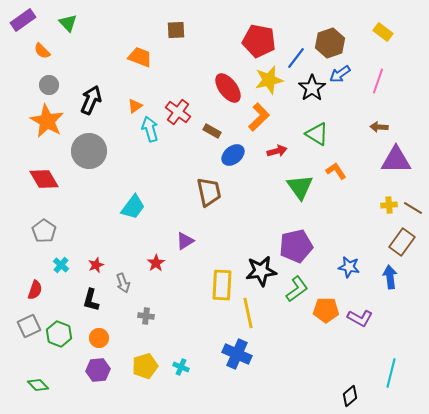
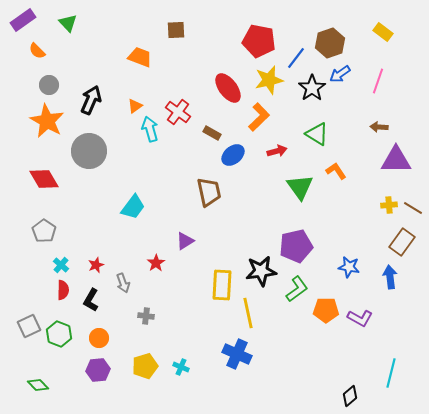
orange semicircle at (42, 51): moved 5 px left
brown rectangle at (212, 131): moved 2 px down
red semicircle at (35, 290): moved 28 px right; rotated 18 degrees counterclockwise
black L-shape at (91, 300): rotated 15 degrees clockwise
